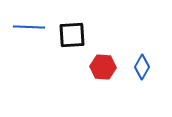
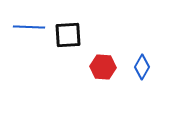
black square: moved 4 px left
